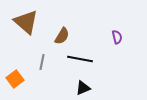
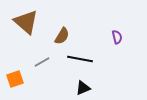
gray line: rotated 49 degrees clockwise
orange square: rotated 18 degrees clockwise
